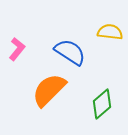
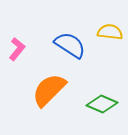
blue semicircle: moved 7 px up
green diamond: rotated 64 degrees clockwise
